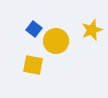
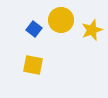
yellow circle: moved 5 px right, 21 px up
